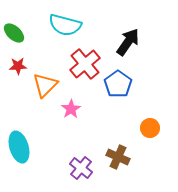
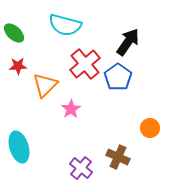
blue pentagon: moved 7 px up
